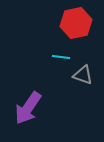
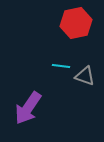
cyan line: moved 9 px down
gray triangle: moved 2 px right, 1 px down
